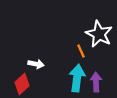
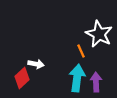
red diamond: moved 6 px up
